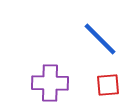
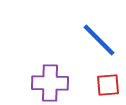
blue line: moved 1 px left, 1 px down
